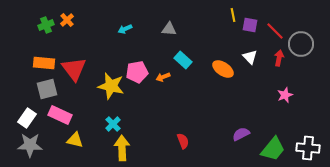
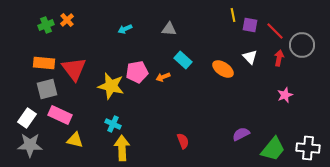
gray circle: moved 1 px right, 1 px down
cyan cross: rotated 21 degrees counterclockwise
